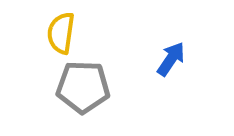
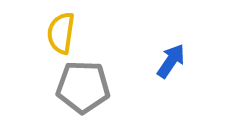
blue arrow: moved 2 px down
